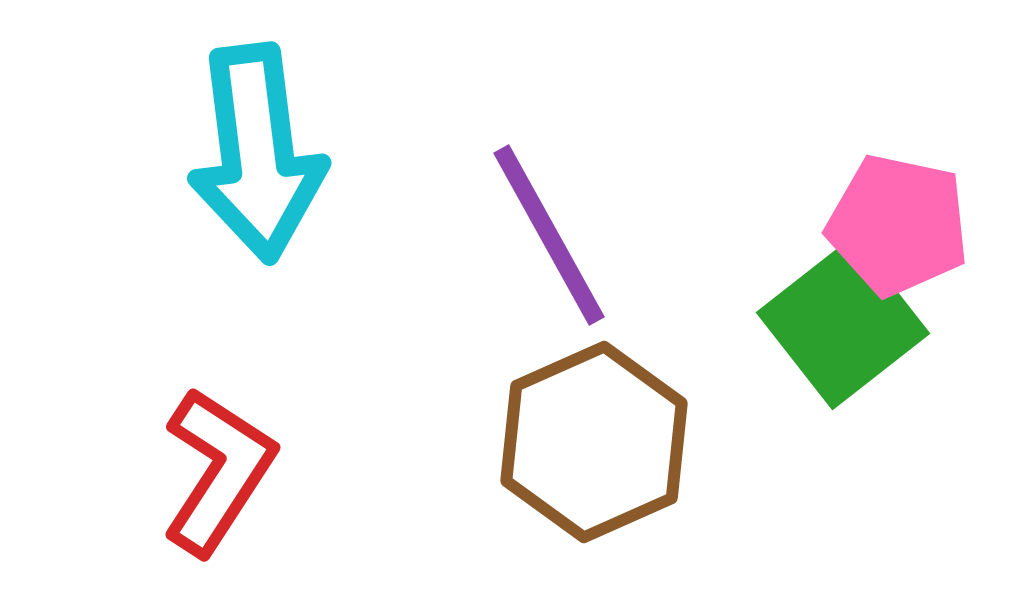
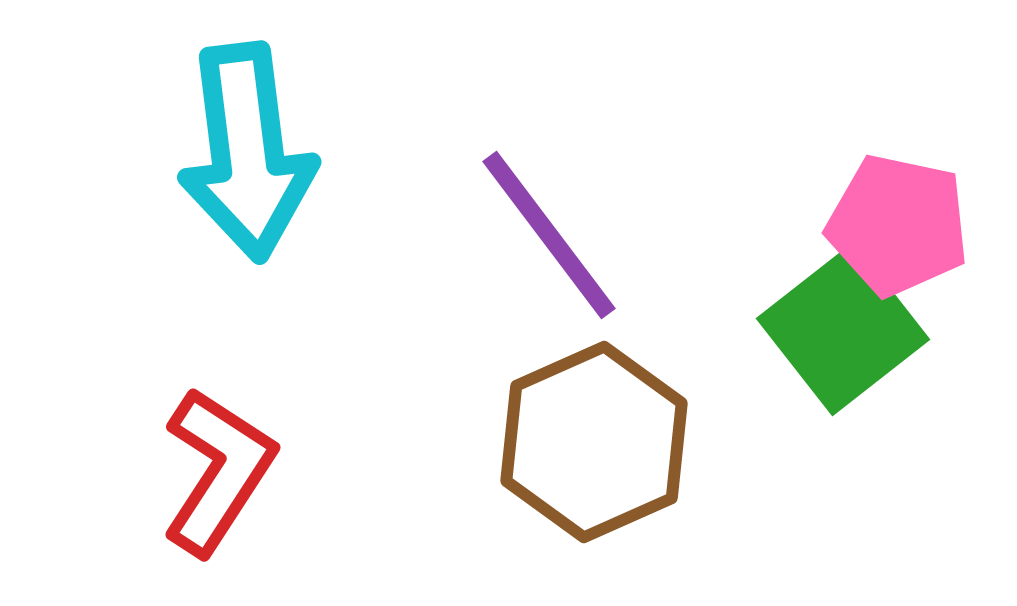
cyan arrow: moved 10 px left, 1 px up
purple line: rotated 8 degrees counterclockwise
green square: moved 6 px down
